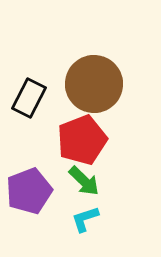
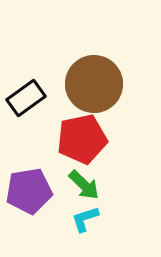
black rectangle: moved 3 px left; rotated 27 degrees clockwise
red pentagon: moved 1 px up; rotated 9 degrees clockwise
green arrow: moved 4 px down
purple pentagon: rotated 12 degrees clockwise
